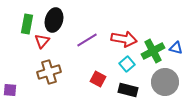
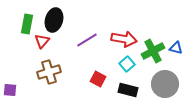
gray circle: moved 2 px down
